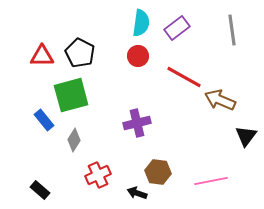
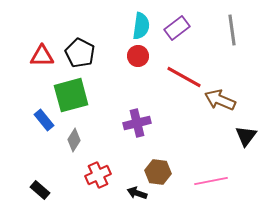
cyan semicircle: moved 3 px down
